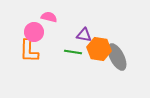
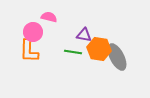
pink circle: moved 1 px left
